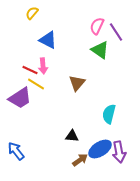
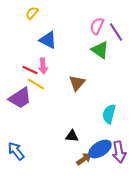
brown arrow: moved 4 px right, 1 px up
